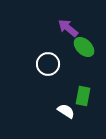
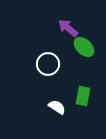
white semicircle: moved 9 px left, 4 px up
